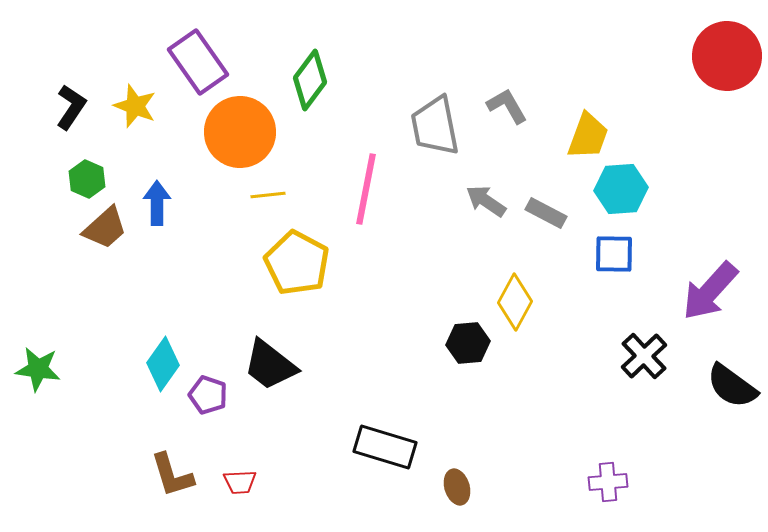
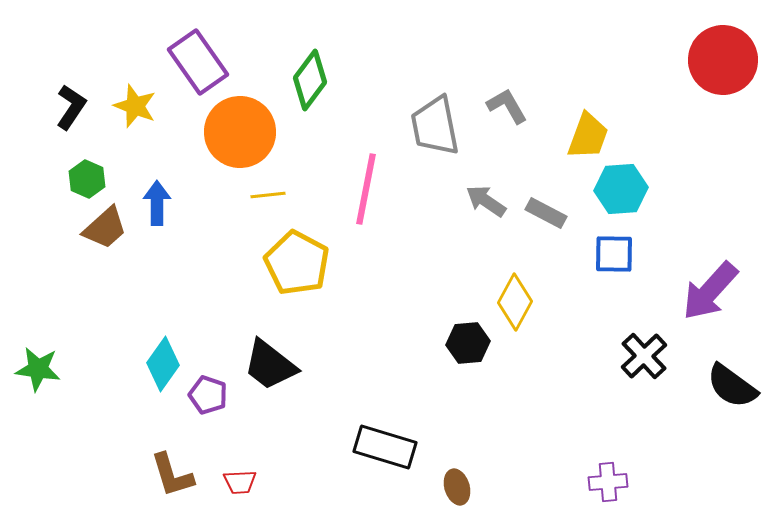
red circle: moved 4 px left, 4 px down
